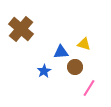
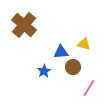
brown cross: moved 3 px right, 4 px up
brown circle: moved 2 px left
